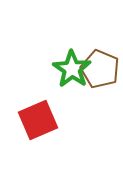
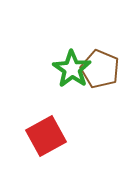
red square: moved 8 px right, 16 px down; rotated 6 degrees counterclockwise
